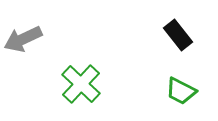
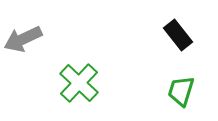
green cross: moved 2 px left, 1 px up
green trapezoid: rotated 80 degrees clockwise
